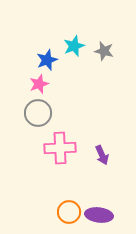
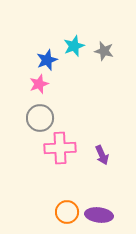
gray circle: moved 2 px right, 5 px down
orange circle: moved 2 px left
